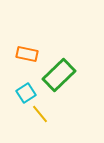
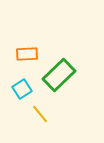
orange rectangle: rotated 15 degrees counterclockwise
cyan square: moved 4 px left, 4 px up
